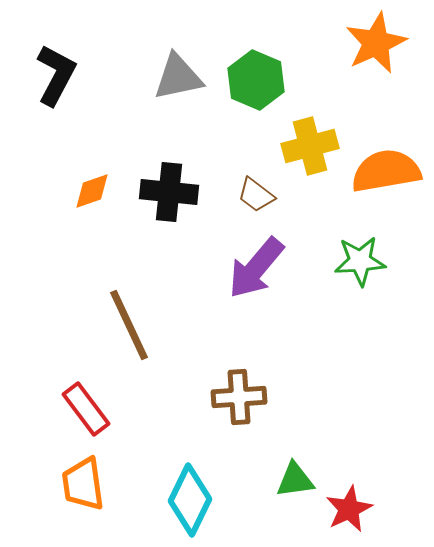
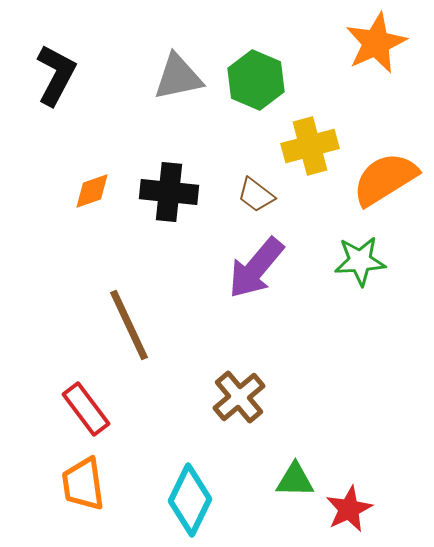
orange semicircle: moved 1 px left, 8 px down; rotated 22 degrees counterclockwise
brown cross: rotated 36 degrees counterclockwise
green triangle: rotated 9 degrees clockwise
